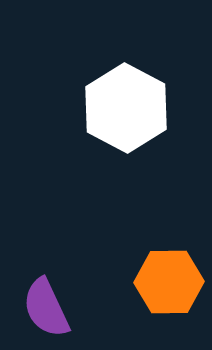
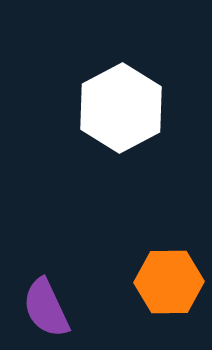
white hexagon: moved 5 px left; rotated 4 degrees clockwise
